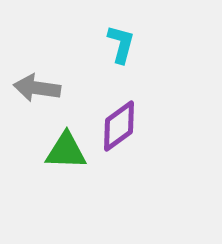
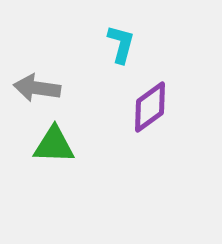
purple diamond: moved 31 px right, 19 px up
green triangle: moved 12 px left, 6 px up
